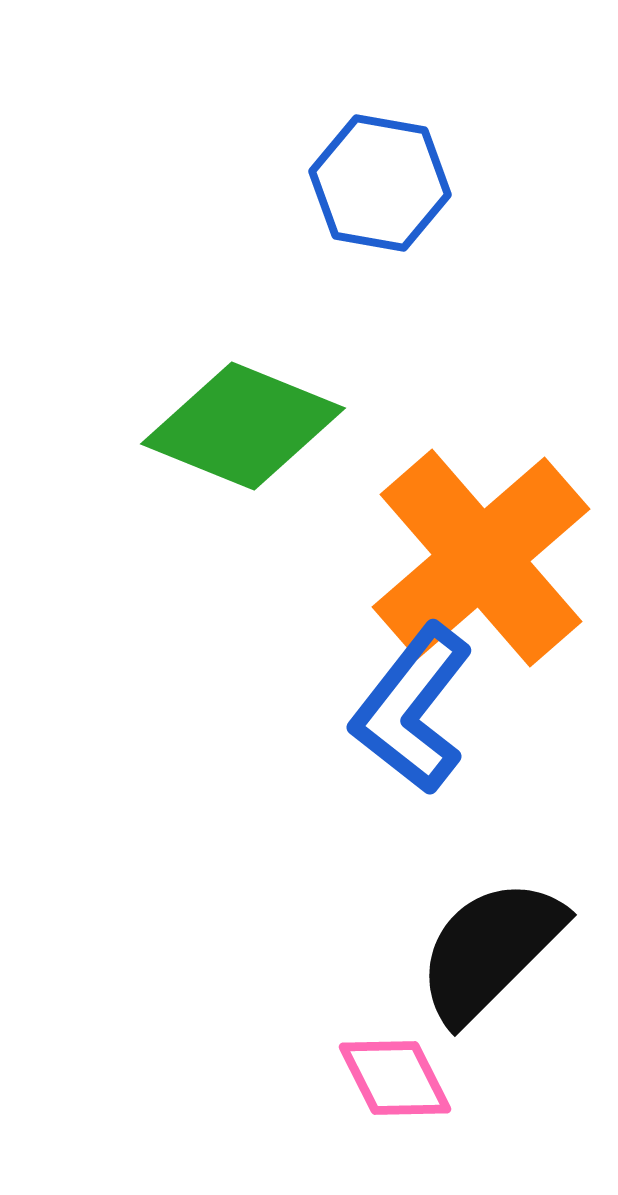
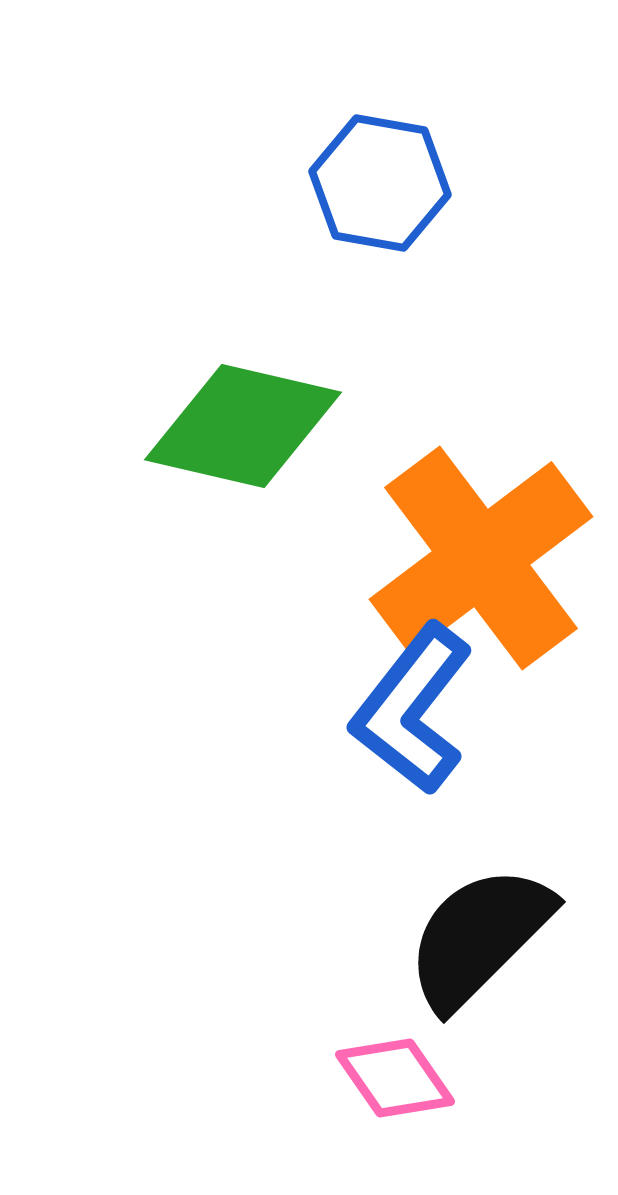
green diamond: rotated 9 degrees counterclockwise
orange cross: rotated 4 degrees clockwise
black semicircle: moved 11 px left, 13 px up
pink diamond: rotated 8 degrees counterclockwise
